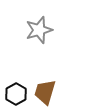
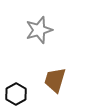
brown trapezoid: moved 10 px right, 12 px up
